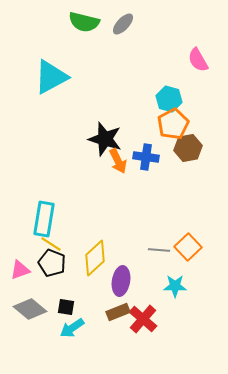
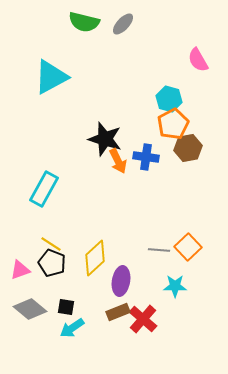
cyan rectangle: moved 30 px up; rotated 20 degrees clockwise
